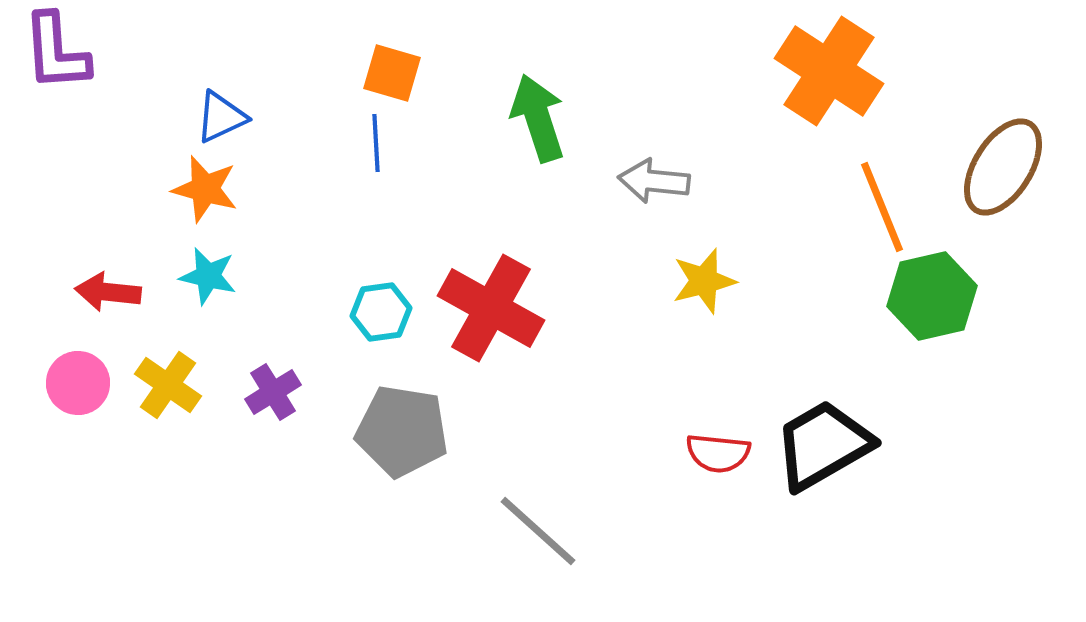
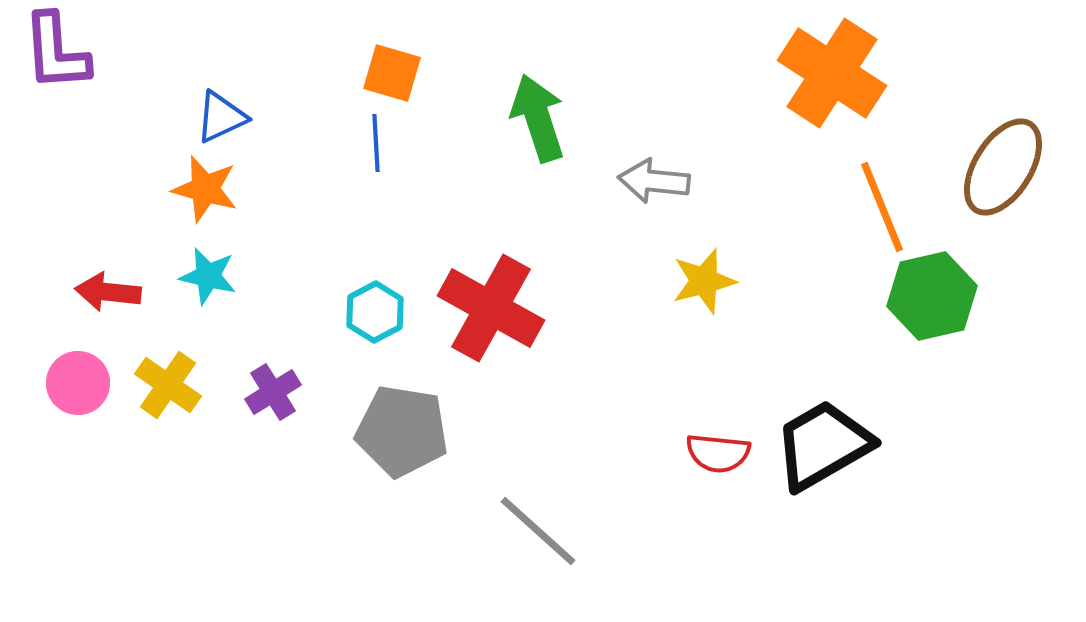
orange cross: moved 3 px right, 2 px down
cyan hexagon: moved 6 px left; rotated 20 degrees counterclockwise
